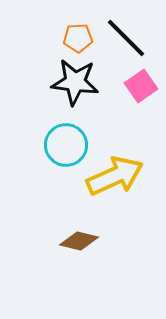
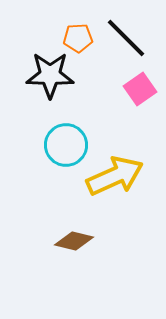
black star: moved 25 px left, 7 px up; rotated 6 degrees counterclockwise
pink square: moved 1 px left, 3 px down
brown diamond: moved 5 px left
